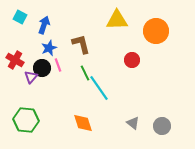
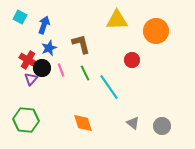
red cross: moved 13 px right
pink line: moved 3 px right, 5 px down
purple triangle: moved 2 px down
cyan line: moved 10 px right, 1 px up
